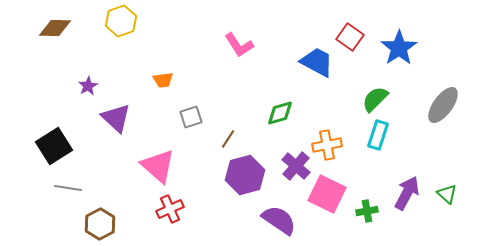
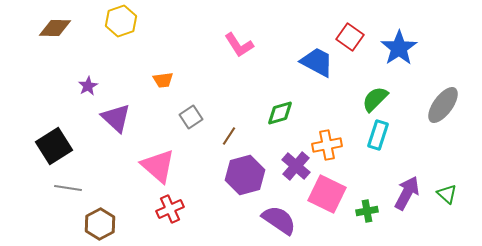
gray square: rotated 15 degrees counterclockwise
brown line: moved 1 px right, 3 px up
